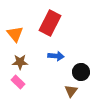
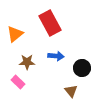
red rectangle: rotated 55 degrees counterclockwise
orange triangle: rotated 30 degrees clockwise
brown star: moved 7 px right
black circle: moved 1 px right, 4 px up
brown triangle: rotated 16 degrees counterclockwise
